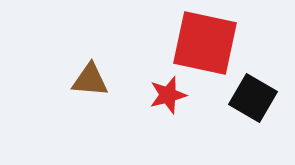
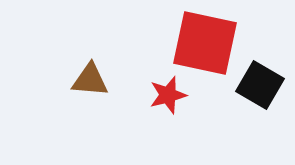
black square: moved 7 px right, 13 px up
